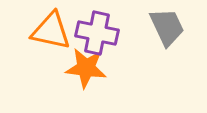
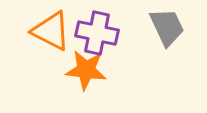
orange triangle: rotated 15 degrees clockwise
orange star: moved 2 px down
